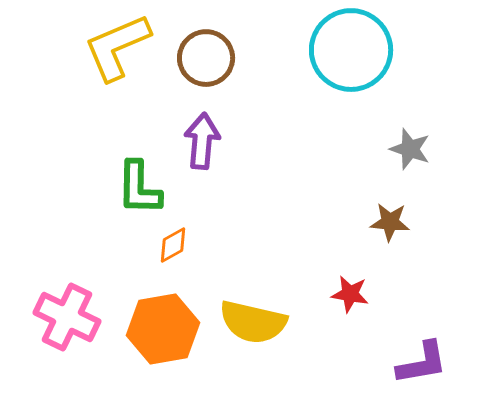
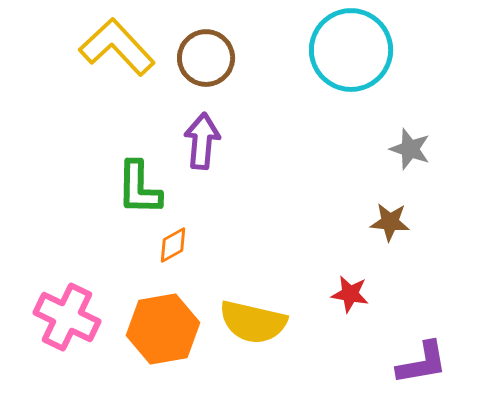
yellow L-shape: rotated 70 degrees clockwise
